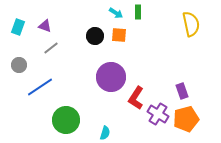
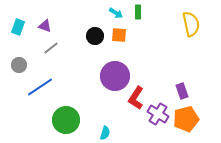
purple circle: moved 4 px right, 1 px up
